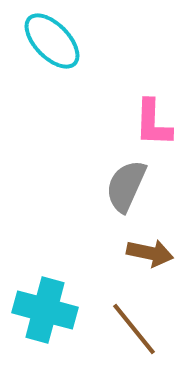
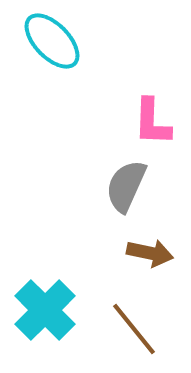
pink L-shape: moved 1 px left, 1 px up
cyan cross: rotated 30 degrees clockwise
